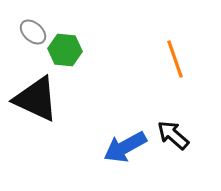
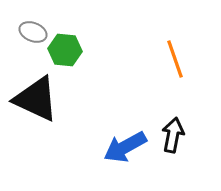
gray ellipse: rotated 20 degrees counterclockwise
black arrow: rotated 60 degrees clockwise
